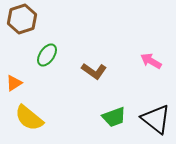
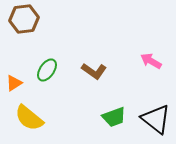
brown hexagon: moved 2 px right; rotated 12 degrees clockwise
green ellipse: moved 15 px down
